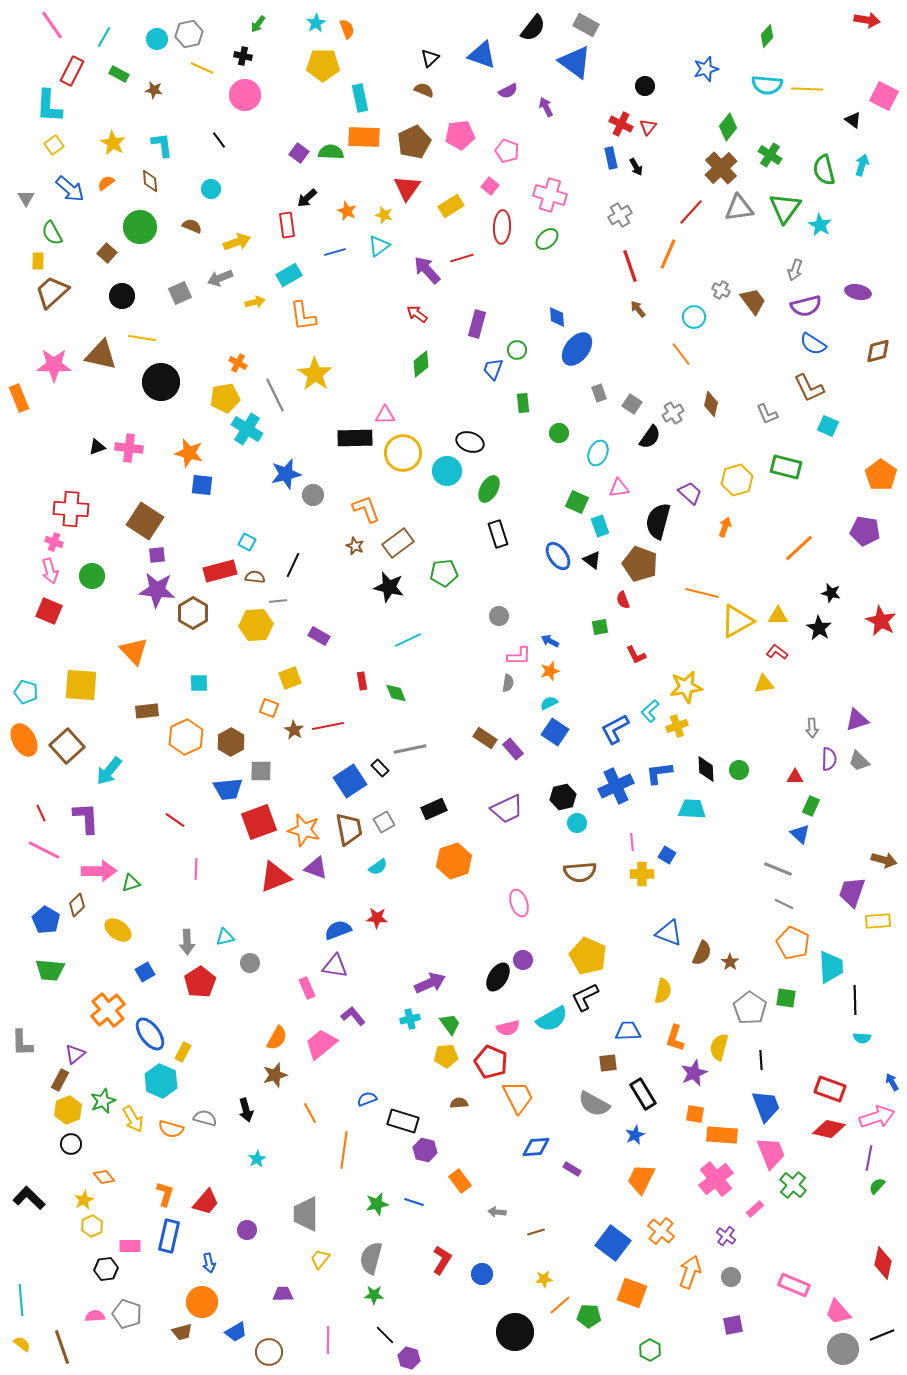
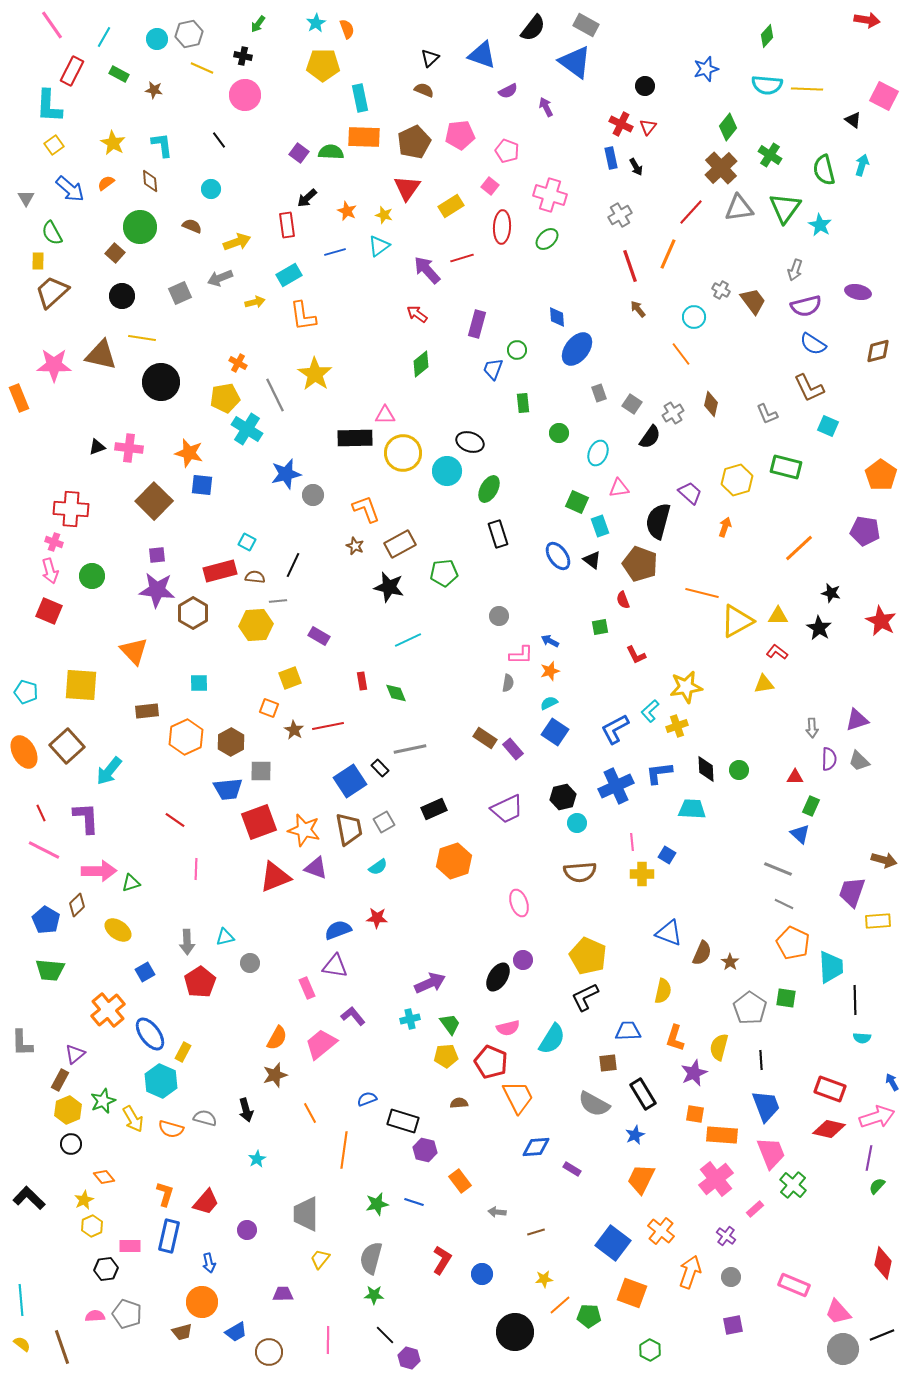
brown square at (107, 253): moved 8 px right
brown square at (145, 521): moved 9 px right, 20 px up; rotated 12 degrees clockwise
brown rectangle at (398, 543): moved 2 px right, 1 px down; rotated 8 degrees clockwise
pink L-shape at (519, 656): moved 2 px right, 1 px up
orange ellipse at (24, 740): moved 12 px down
cyan semicircle at (552, 1019): moved 20 px down; rotated 28 degrees counterclockwise
